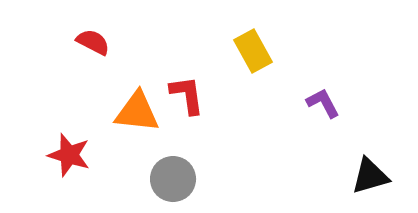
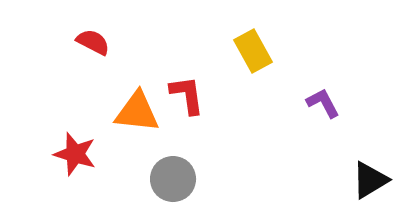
red star: moved 6 px right, 1 px up
black triangle: moved 4 px down; rotated 15 degrees counterclockwise
